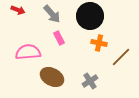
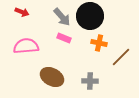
red arrow: moved 4 px right, 2 px down
gray arrow: moved 10 px right, 3 px down
pink rectangle: moved 5 px right; rotated 40 degrees counterclockwise
pink semicircle: moved 2 px left, 6 px up
gray cross: rotated 35 degrees clockwise
